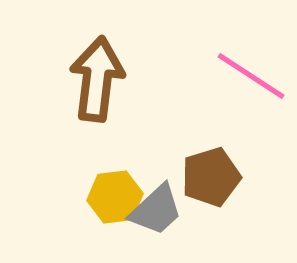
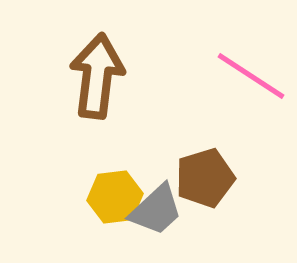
brown arrow: moved 3 px up
brown pentagon: moved 6 px left, 1 px down
